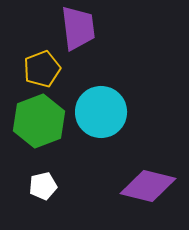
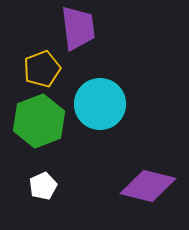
cyan circle: moved 1 px left, 8 px up
white pentagon: rotated 12 degrees counterclockwise
